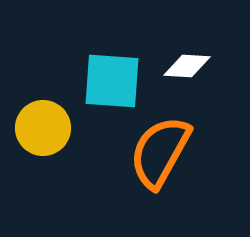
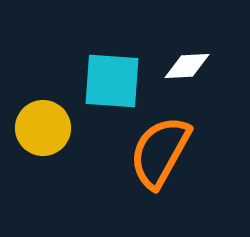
white diamond: rotated 6 degrees counterclockwise
